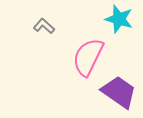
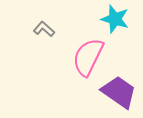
cyan star: moved 4 px left
gray L-shape: moved 3 px down
